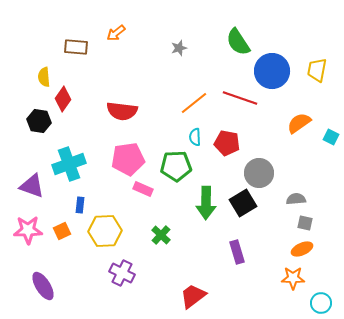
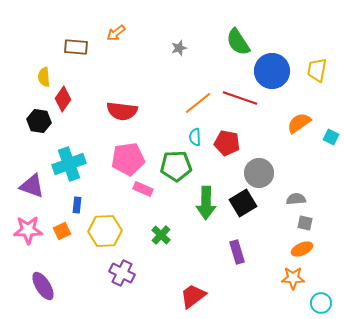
orange line: moved 4 px right
blue rectangle: moved 3 px left
